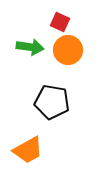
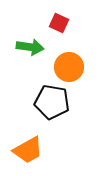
red square: moved 1 px left, 1 px down
orange circle: moved 1 px right, 17 px down
